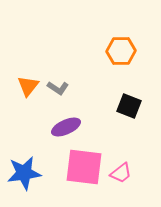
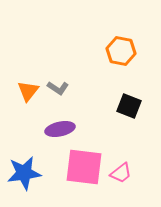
orange hexagon: rotated 12 degrees clockwise
orange triangle: moved 5 px down
purple ellipse: moved 6 px left, 2 px down; rotated 12 degrees clockwise
